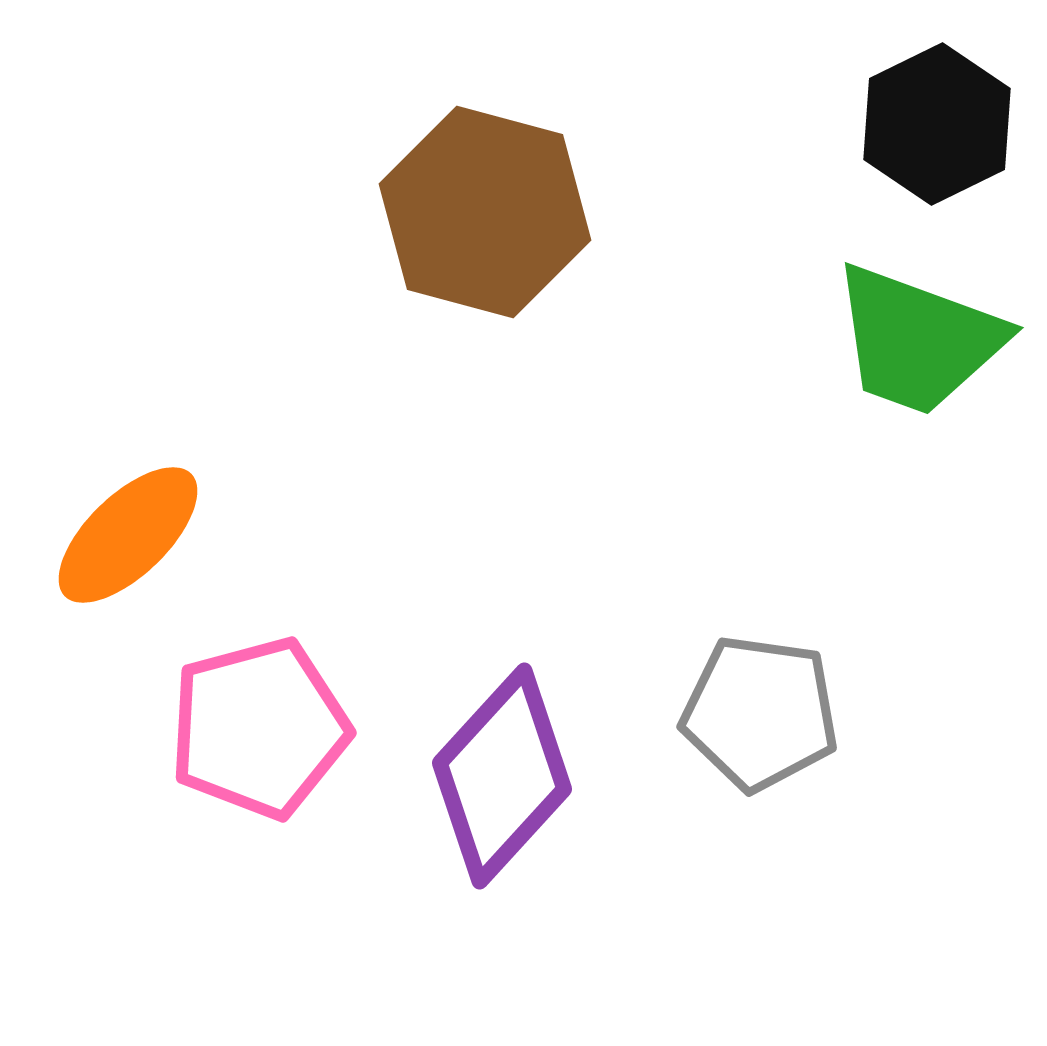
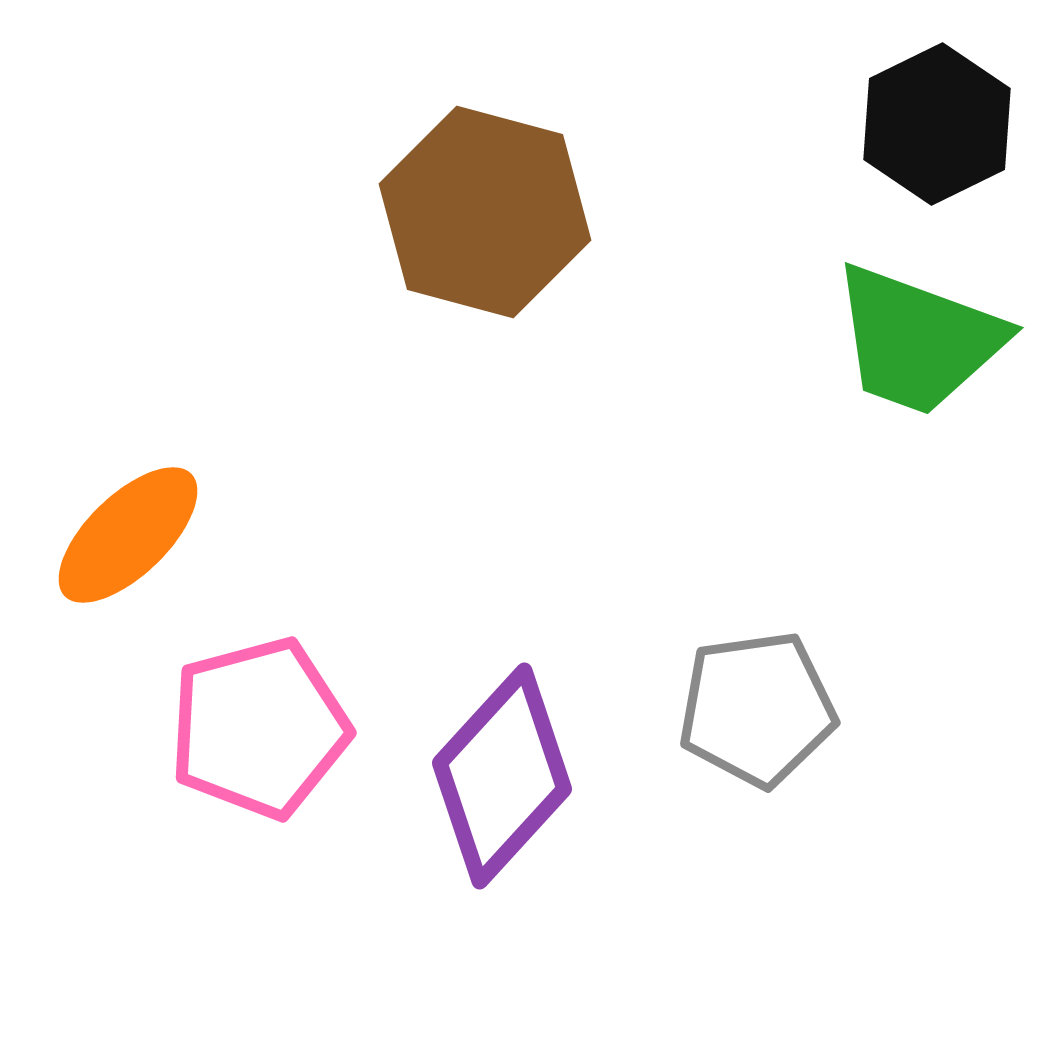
gray pentagon: moved 3 px left, 4 px up; rotated 16 degrees counterclockwise
